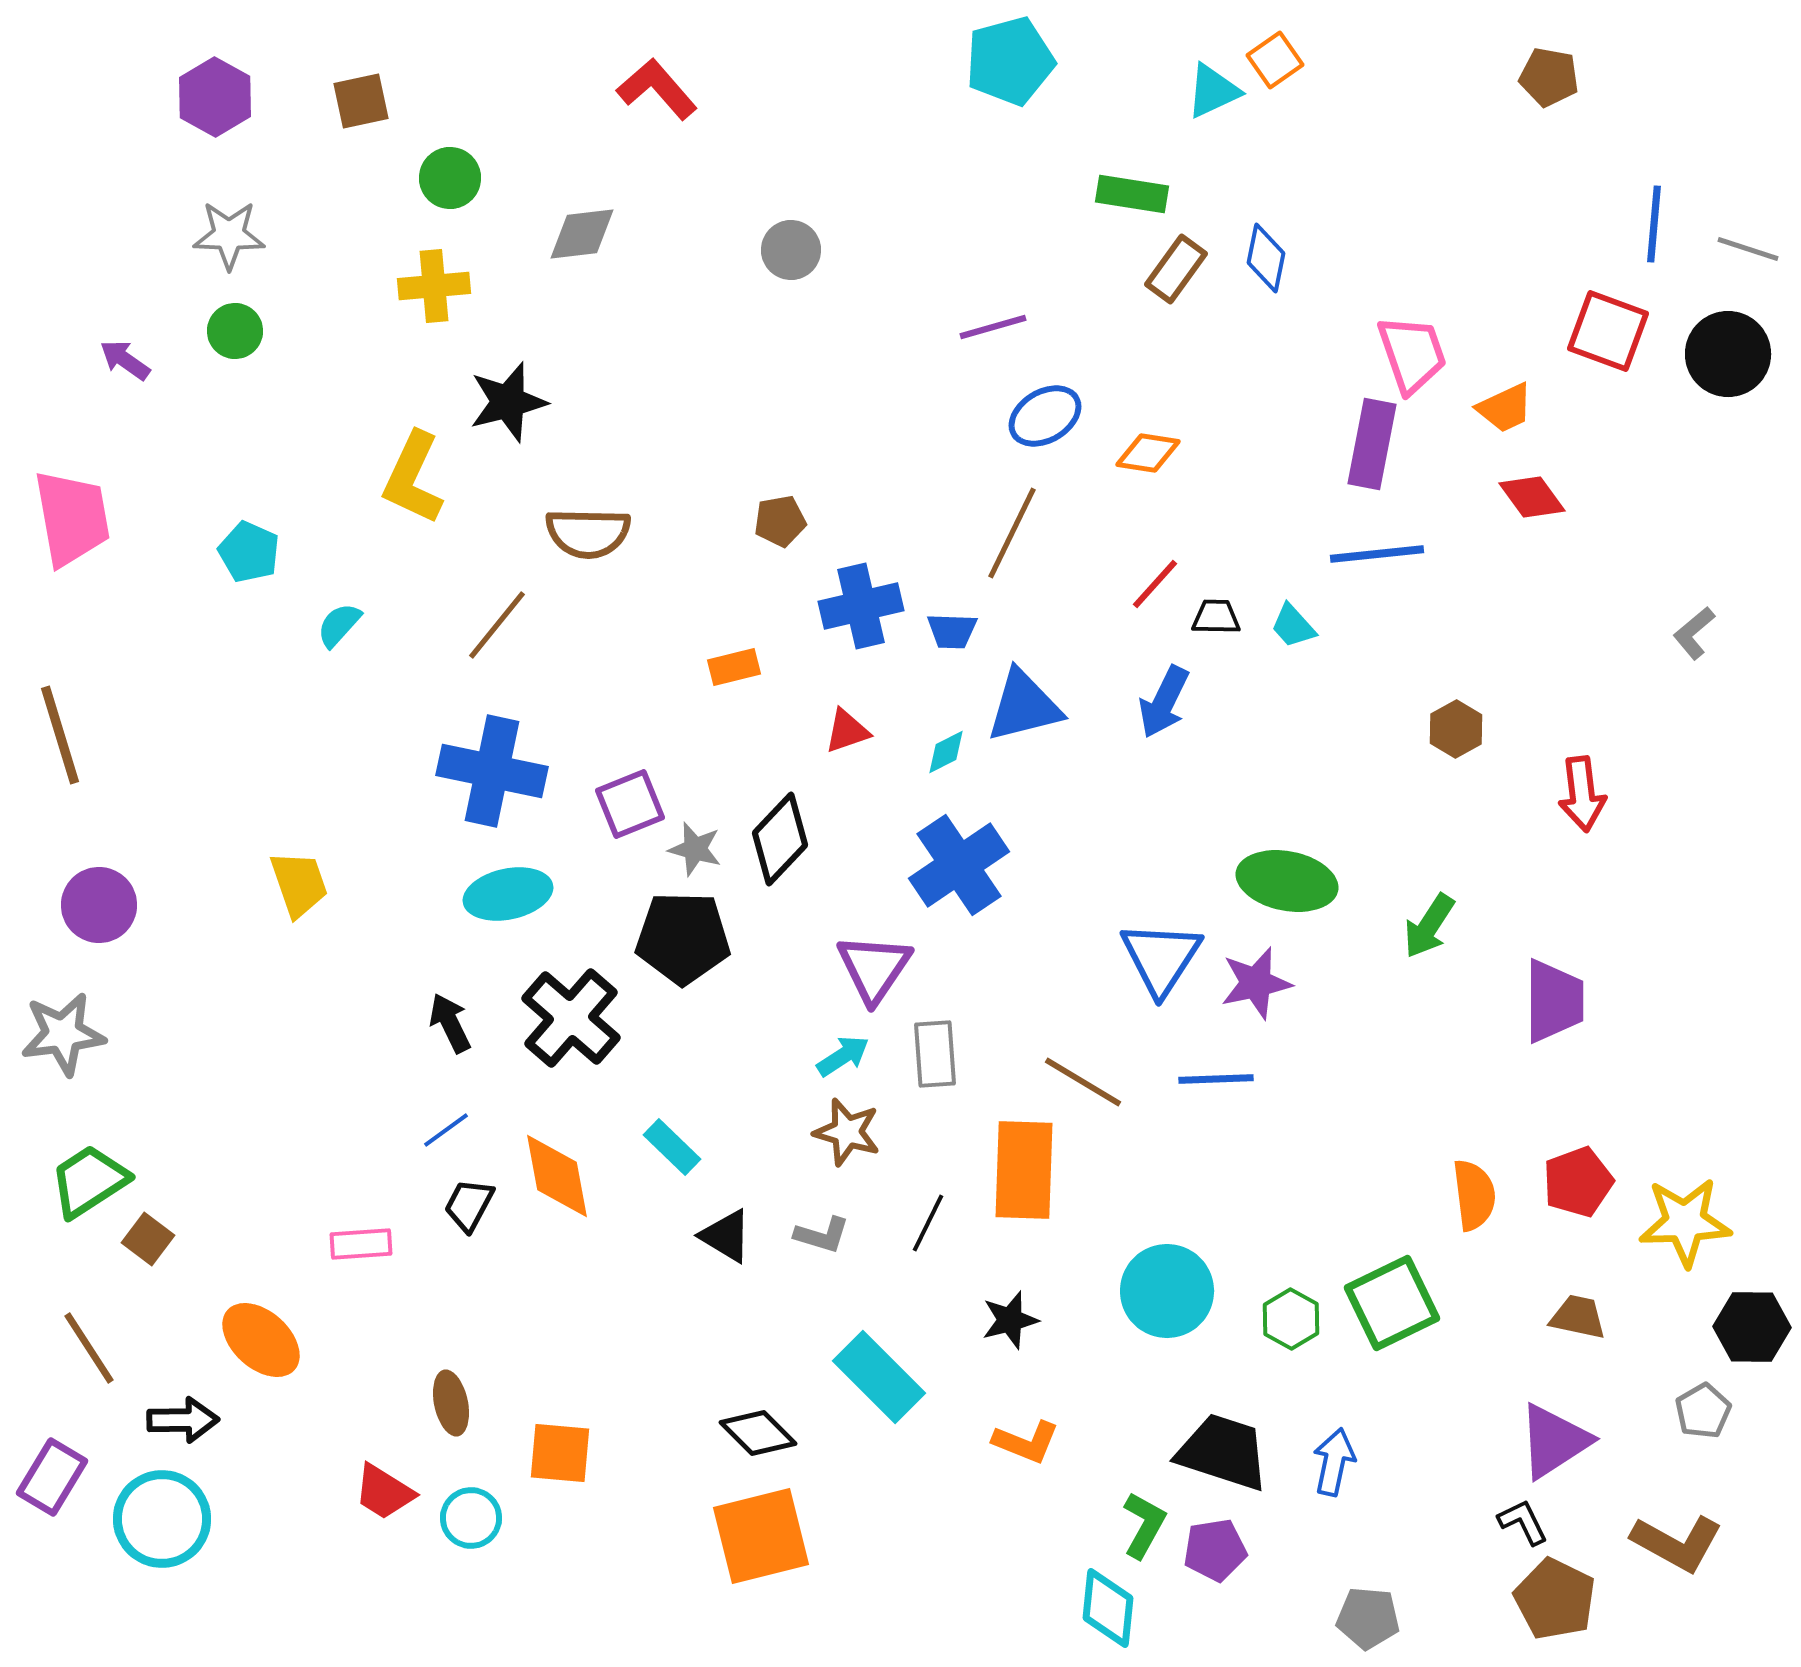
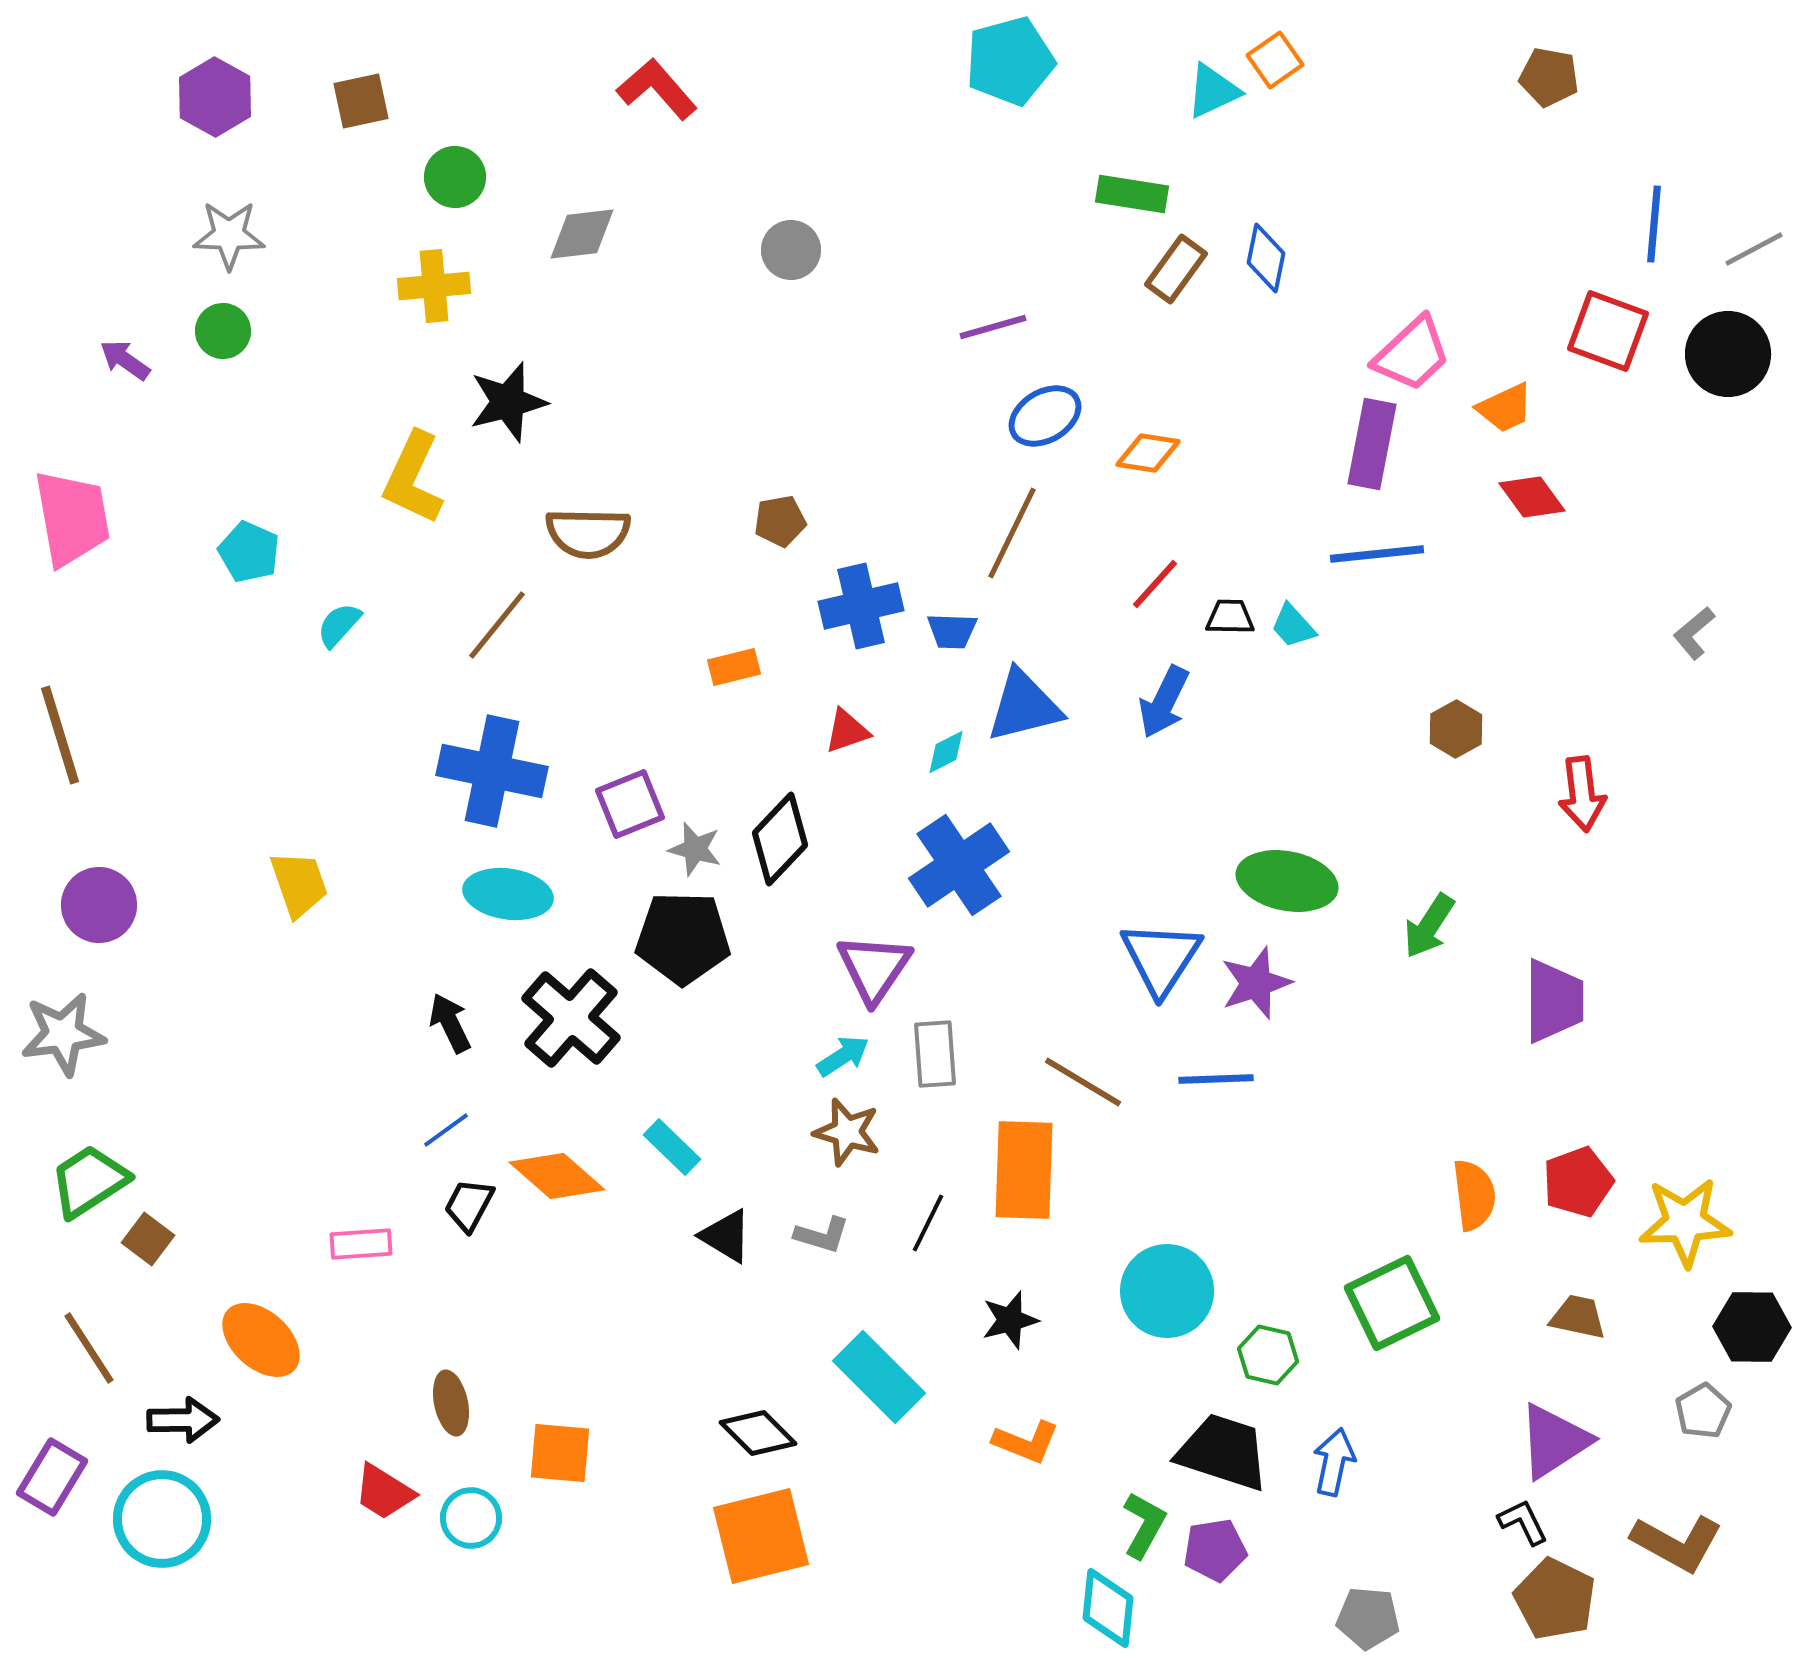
green circle at (450, 178): moved 5 px right, 1 px up
gray line at (1748, 249): moved 6 px right; rotated 46 degrees counterclockwise
green circle at (235, 331): moved 12 px left
pink trapezoid at (1412, 354): rotated 66 degrees clockwise
black trapezoid at (1216, 617): moved 14 px right
cyan ellipse at (508, 894): rotated 20 degrees clockwise
purple star at (1256, 983): rotated 6 degrees counterclockwise
orange diamond at (557, 1176): rotated 38 degrees counterclockwise
green hexagon at (1291, 1319): moved 23 px left, 36 px down; rotated 16 degrees counterclockwise
